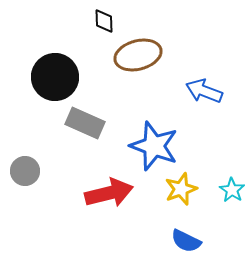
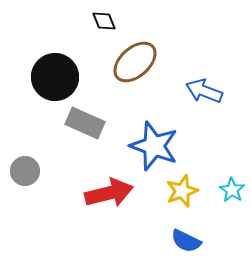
black diamond: rotated 20 degrees counterclockwise
brown ellipse: moved 3 px left, 7 px down; rotated 27 degrees counterclockwise
yellow star: moved 1 px right, 2 px down
